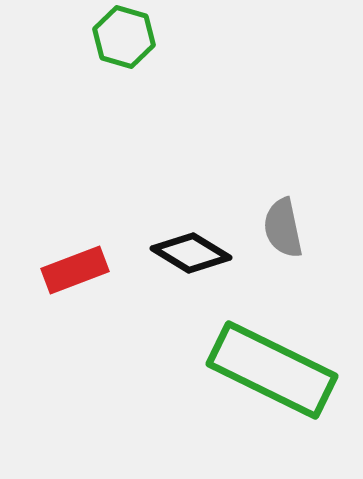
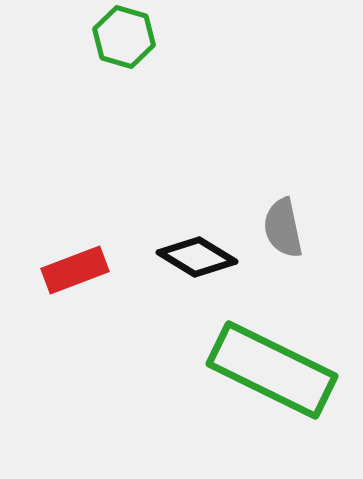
black diamond: moved 6 px right, 4 px down
